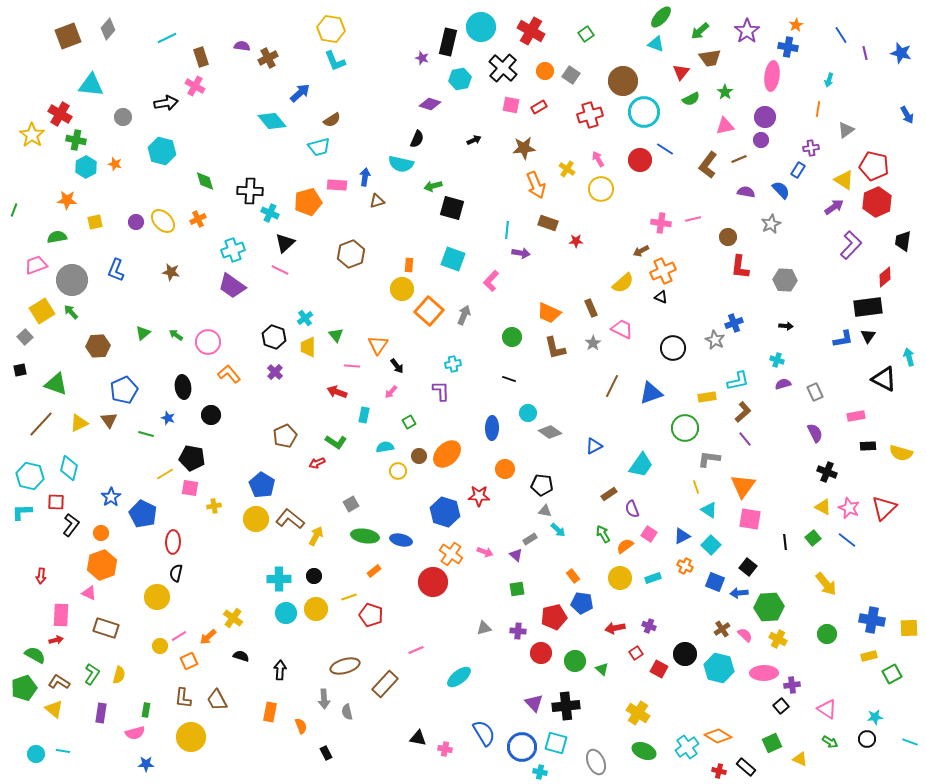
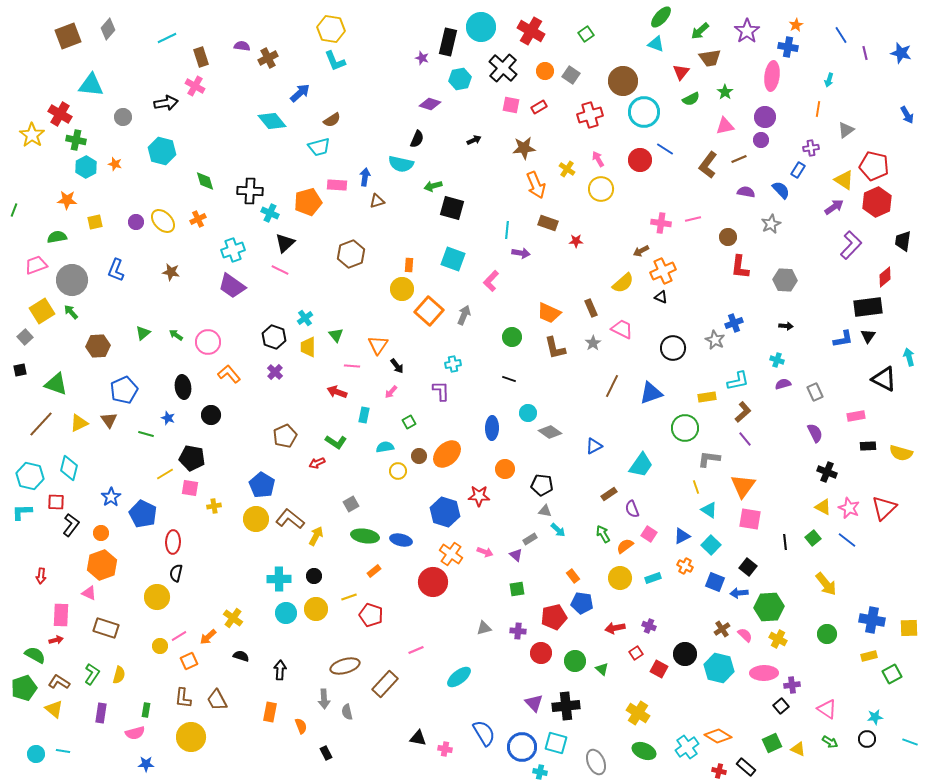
yellow triangle at (800, 759): moved 2 px left, 10 px up
